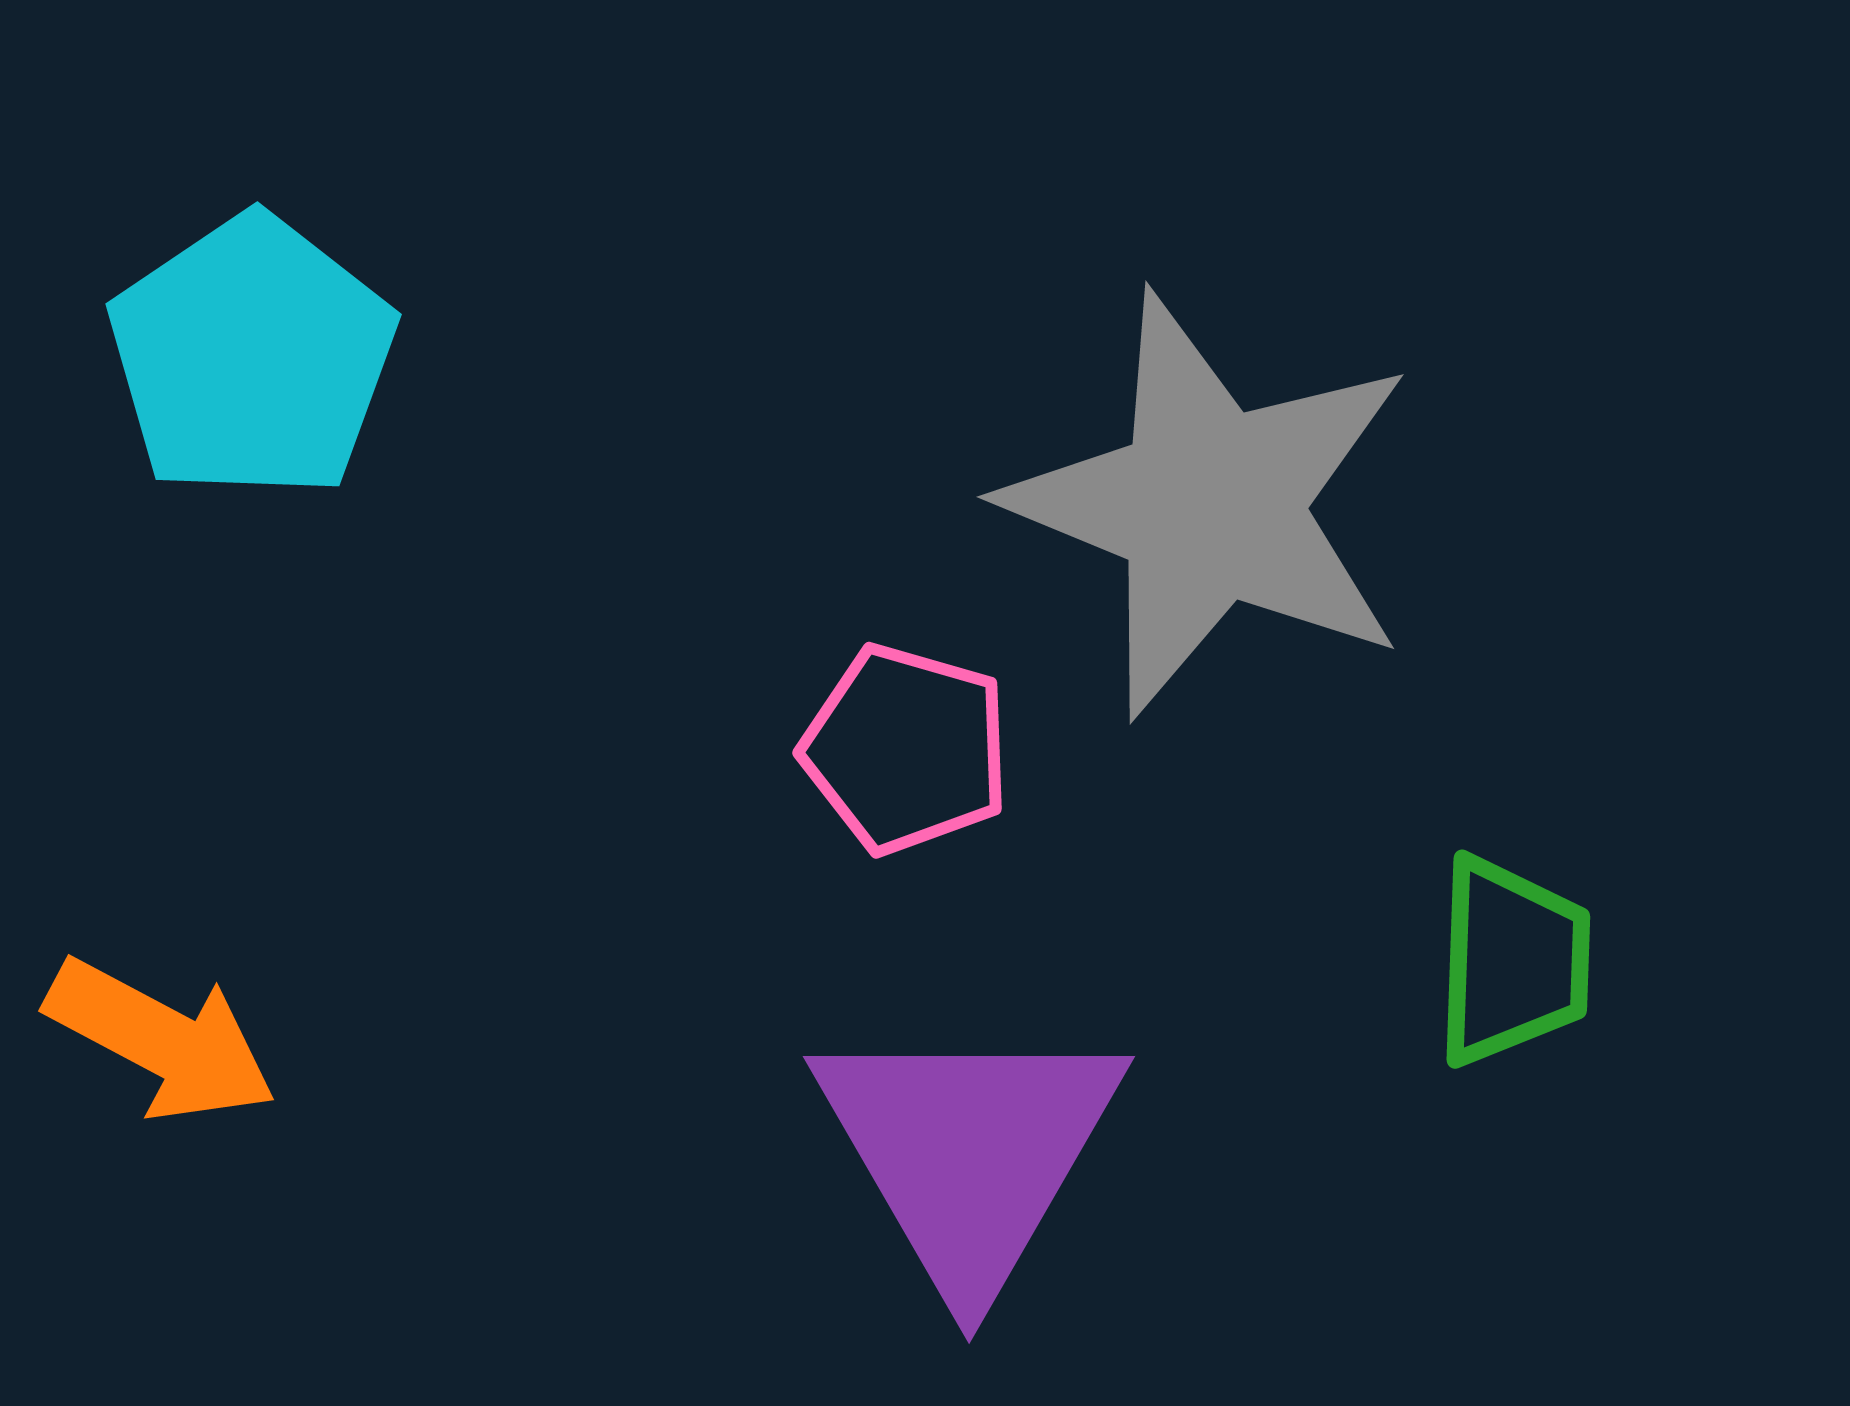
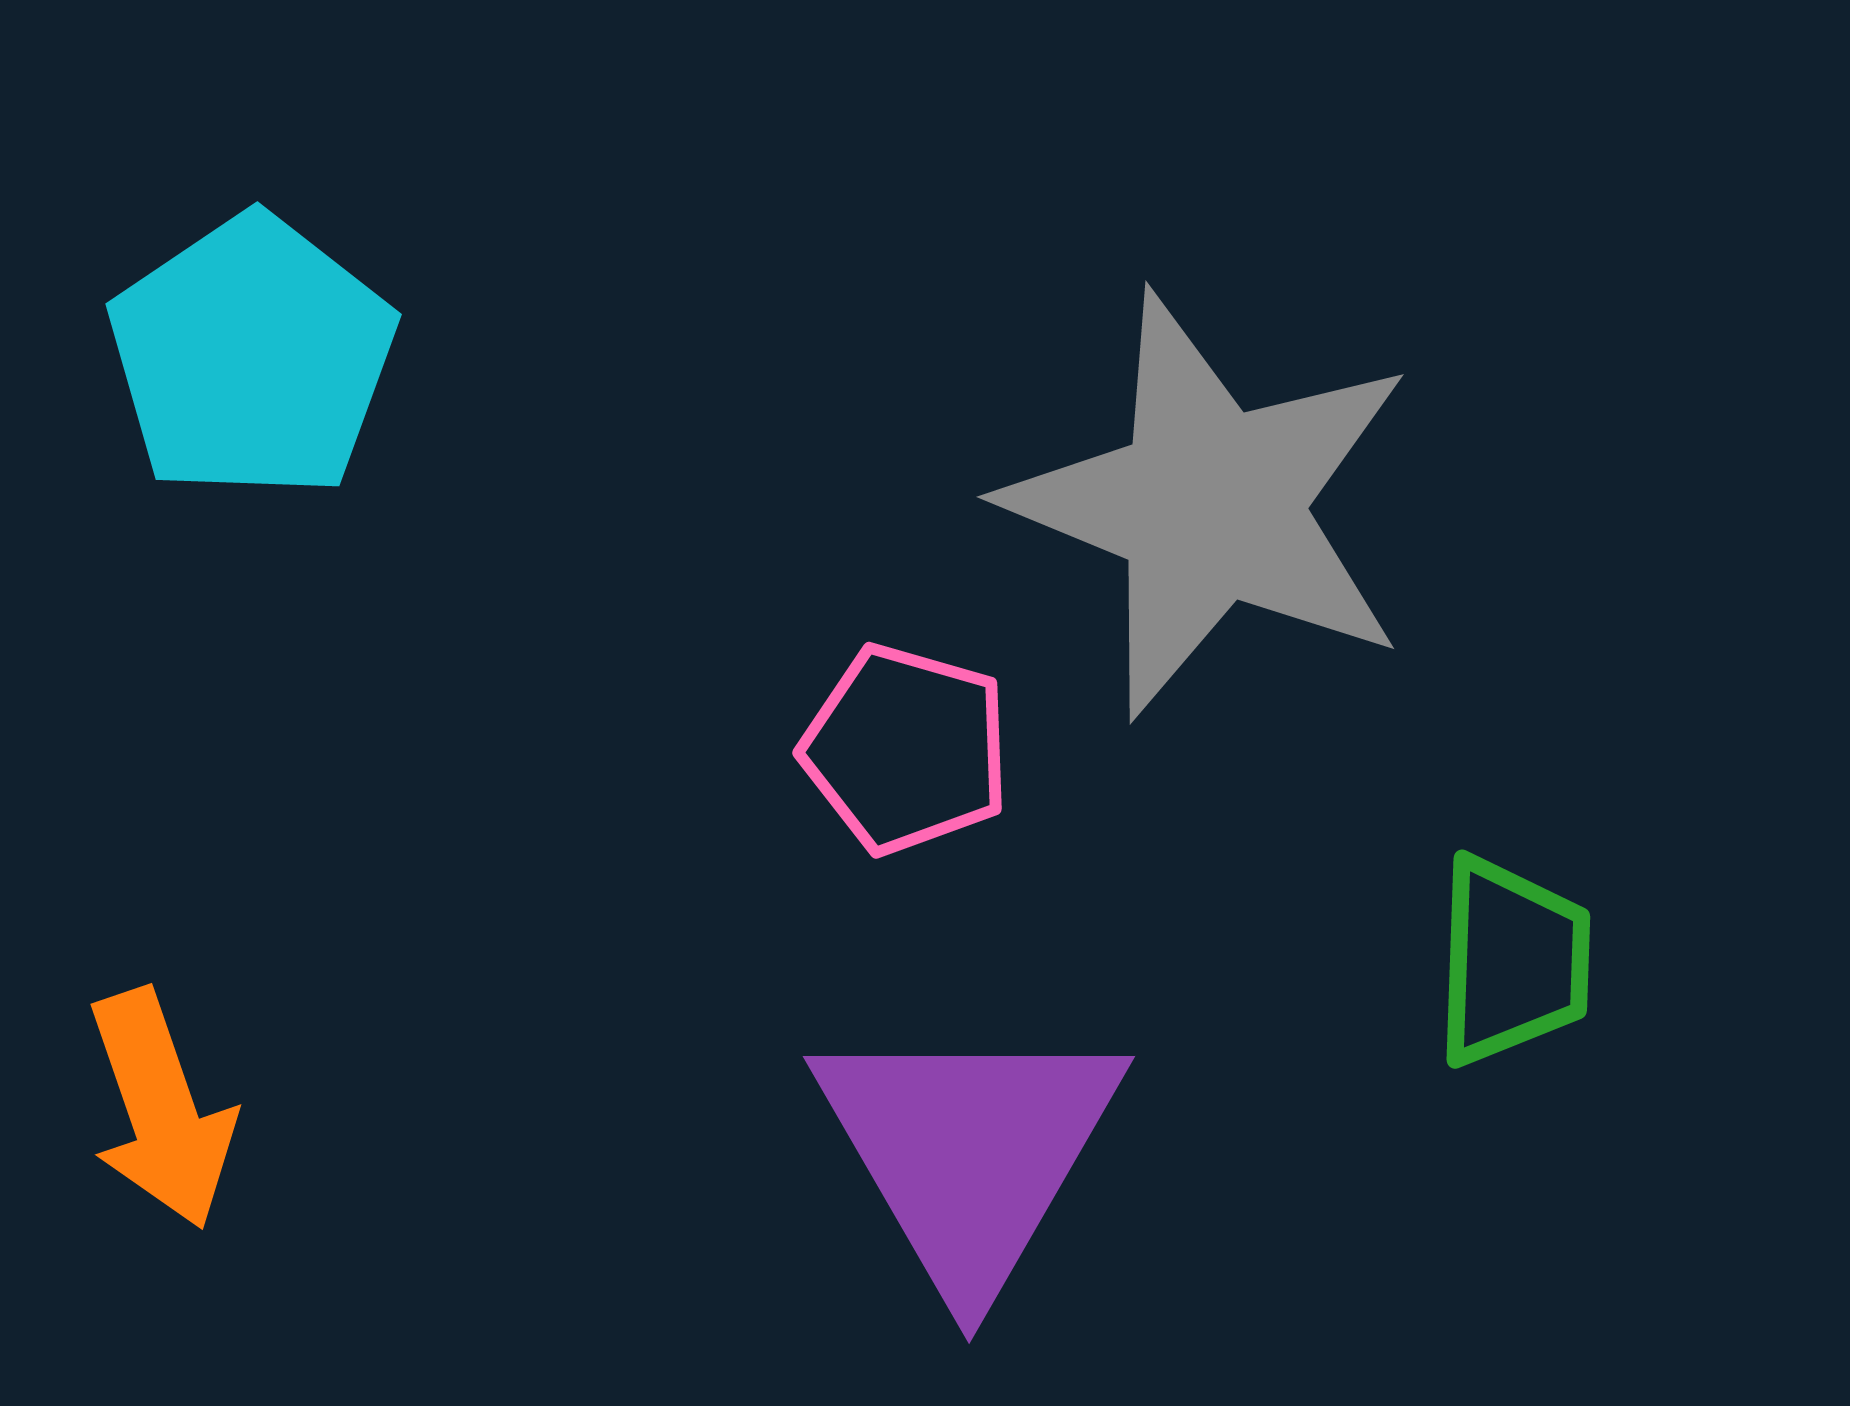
orange arrow: moved 69 px down; rotated 43 degrees clockwise
